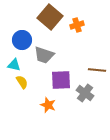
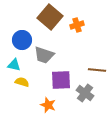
yellow semicircle: rotated 40 degrees counterclockwise
